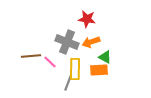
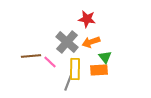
gray cross: rotated 20 degrees clockwise
green triangle: rotated 24 degrees clockwise
